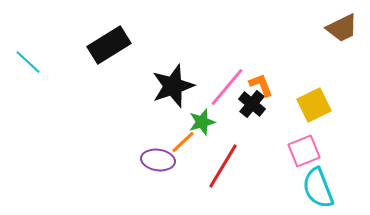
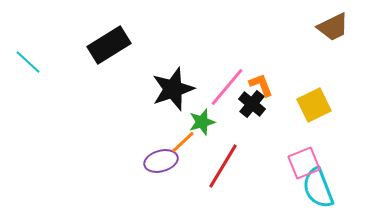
brown trapezoid: moved 9 px left, 1 px up
black star: moved 3 px down
pink square: moved 12 px down
purple ellipse: moved 3 px right, 1 px down; rotated 24 degrees counterclockwise
